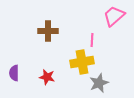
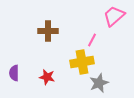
pink line: rotated 24 degrees clockwise
